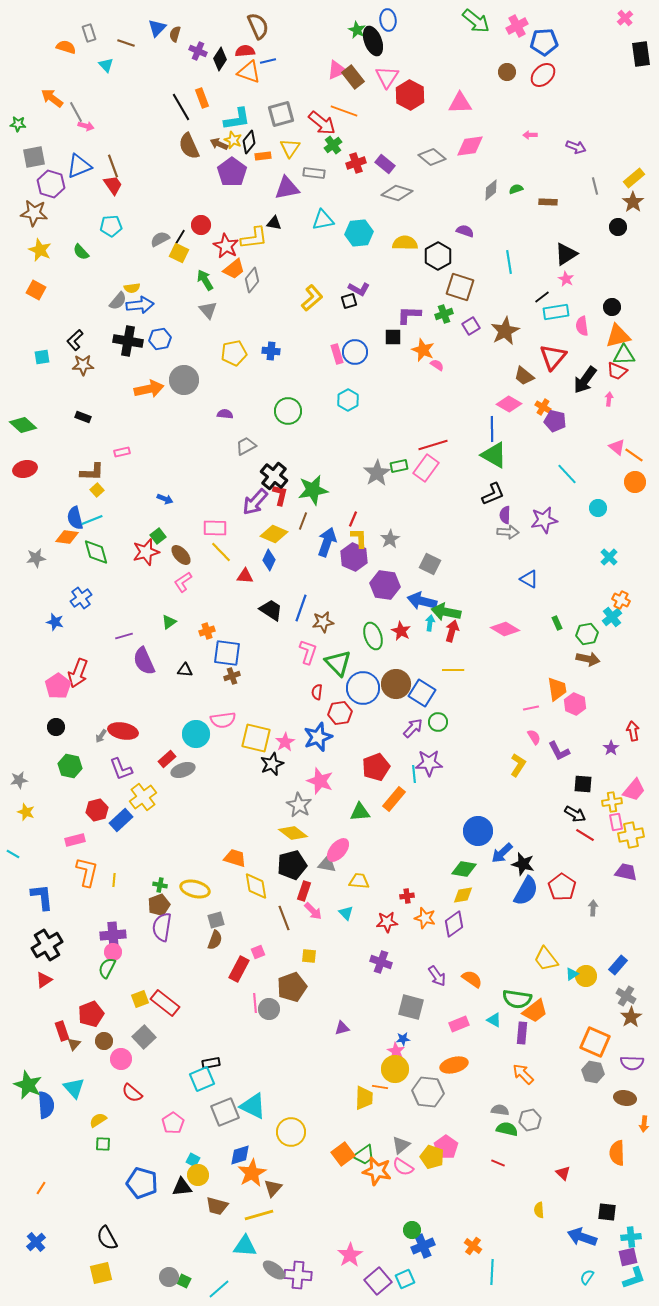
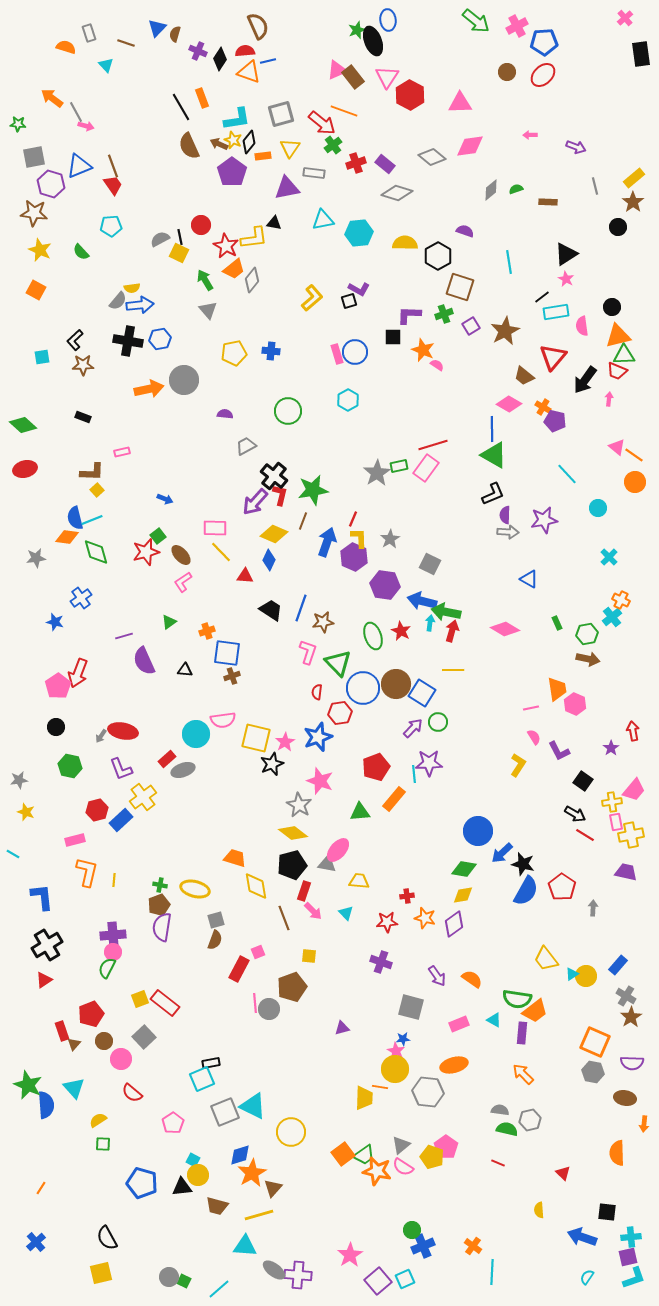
green star at (357, 30): rotated 24 degrees clockwise
black line at (180, 237): rotated 42 degrees counterclockwise
black square at (583, 784): moved 3 px up; rotated 30 degrees clockwise
